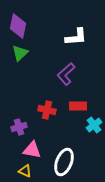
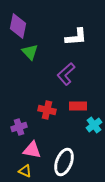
green triangle: moved 10 px right, 1 px up; rotated 30 degrees counterclockwise
